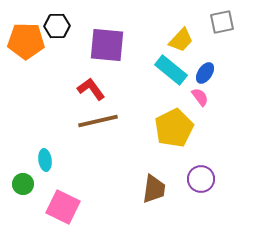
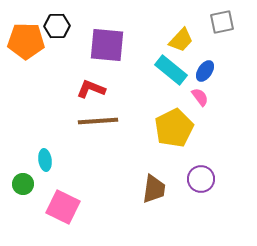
blue ellipse: moved 2 px up
red L-shape: rotated 32 degrees counterclockwise
brown line: rotated 9 degrees clockwise
